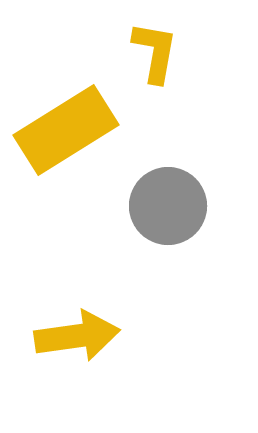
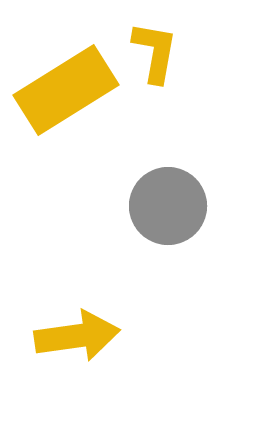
yellow rectangle: moved 40 px up
